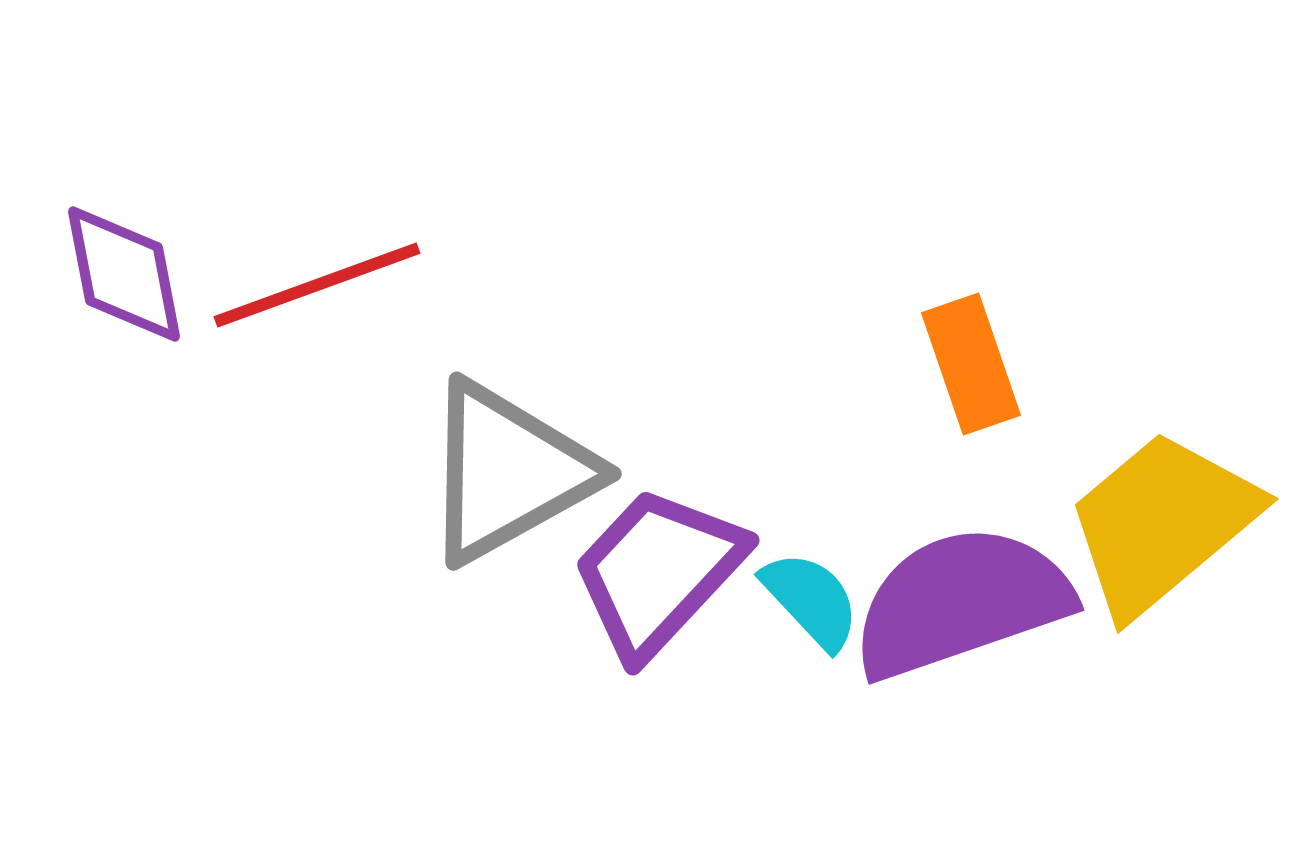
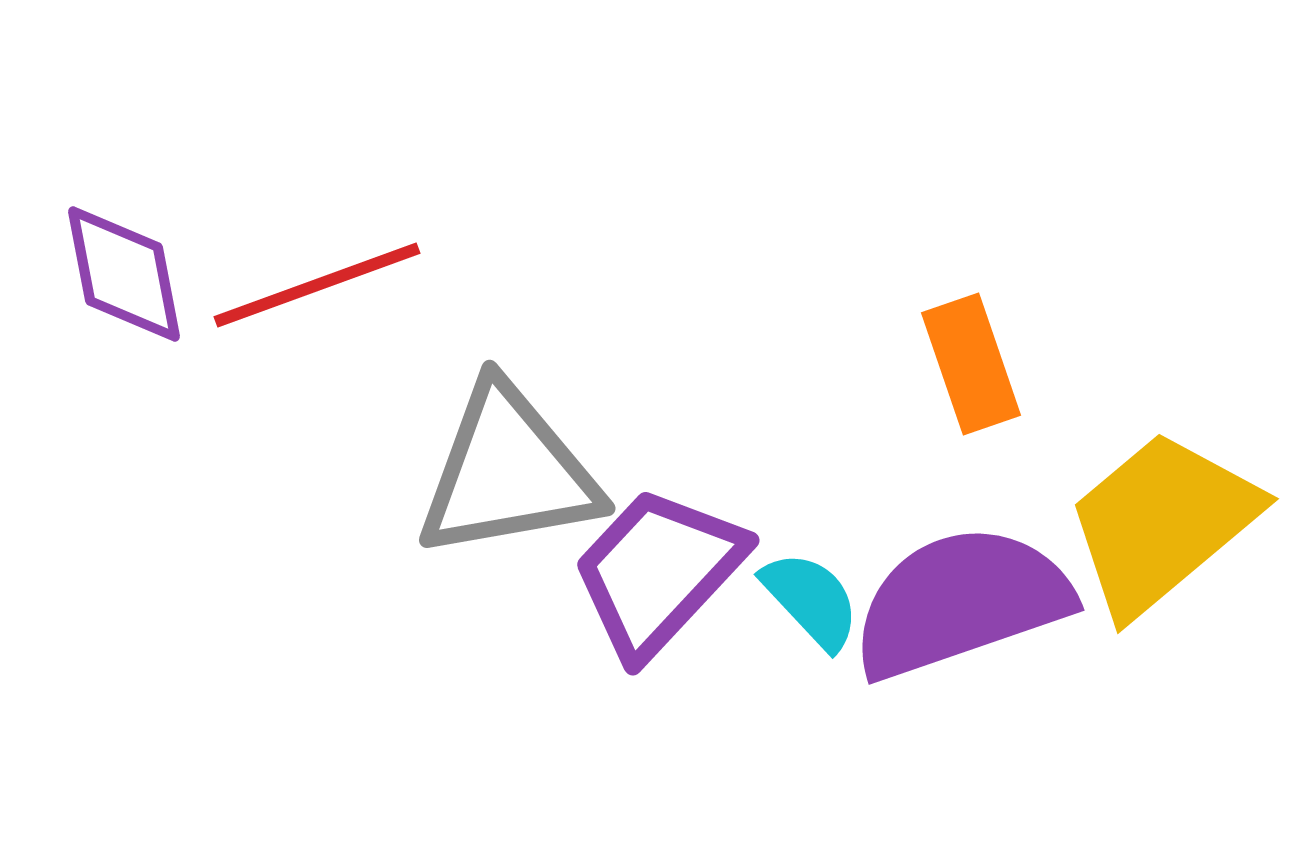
gray triangle: rotated 19 degrees clockwise
